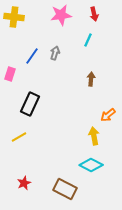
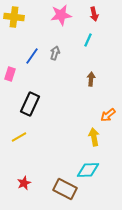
yellow arrow: moved 1 px down
cyan diamond: moved 3 px left, 5 px down; rotated 30 degrees counterclockwise
